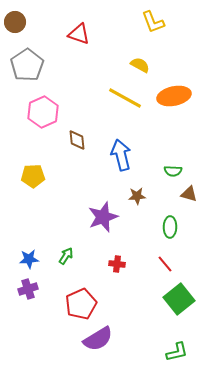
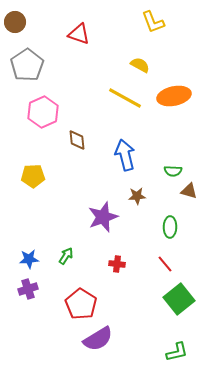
blue arrow: moved 4 px right
brown triangle: moved 3 px up
red pentagon: rotated 16 degrees counterclockwise
